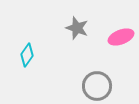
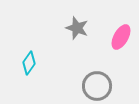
pink ellipse: rotated 40 degrees counterclockwise
cyan diamond: moved 2 px right, 8 px down
